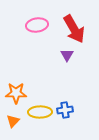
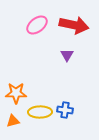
pink ellipse: rotated 30 degrees counterclockwise
red arrow: moved 4 px up; rotated 48 degrees counterclockwise
blue cross: rotated 14 degrees clockwise
orange triangle: rotated 32 degrees clockwise
